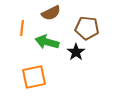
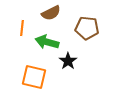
black star: moved 8 px left, 9 px down
orange square: rotated 25 degrees clockwise
